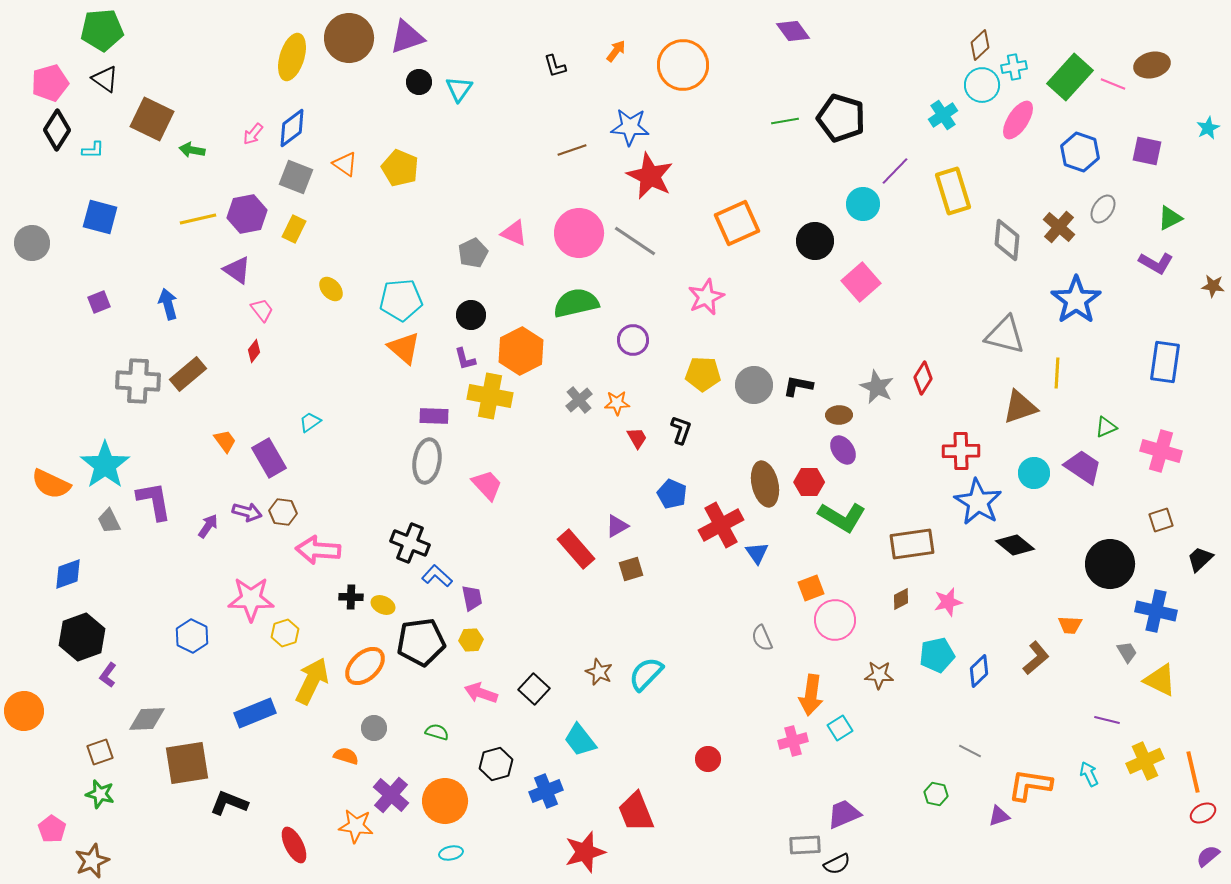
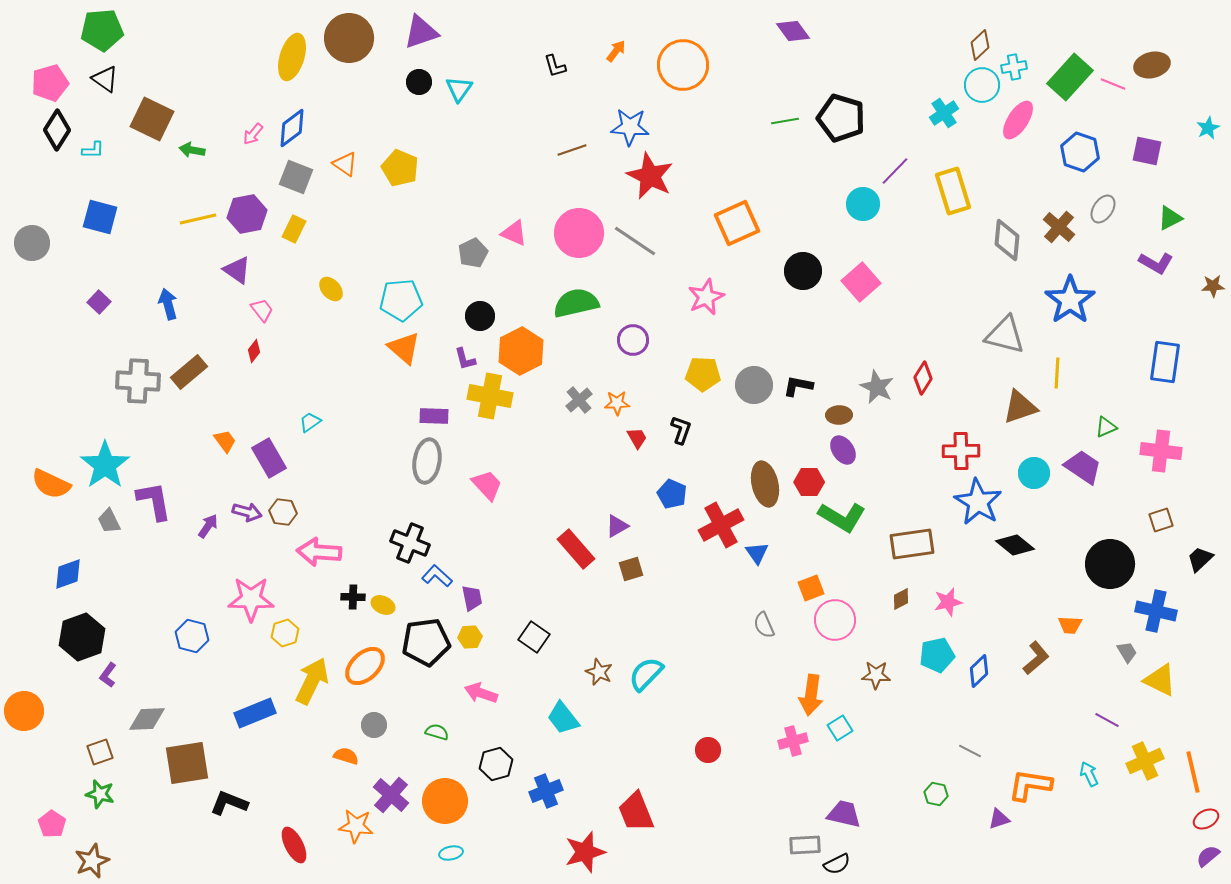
purple triangle at (407, 37): moved 14 px right, 5 px up
cyan cross at (943, 115): moved 1 px right, 2 px up
black circle at (815, 241): moved 12 px left, 30 px down
brown star at (1213, 286): rotated 10 degrees counterclockwise
blue star at (1076, 300): moved 6 px left
purple square at (99, 302): rotated 25 degrees counterclockwise
black circle at (471, 315): moved 9 px right, 1 px down
brown rectangle at (188, 374): moved 1 px right, 2 px up
pink cross at (1161, 451): rotated 9 degrees counterclockwise
pink arrow at (318, 550): moved 1 px right, 2 px down
black cross at (351, 597): moved 2 px right
blue hexagon at (192, 636): rotated 12 degrees counterclockwise
gray semicircle at (762, 638): moved 2 px right, 13 px up
yellow hexagon at (471, 640): moved 1 px left, 3 px up
black pentagon at (421, 642): moved 5 px right
brown star at (879, 675): moved 3 px left
black square at (534, 689): moved 52 px up; rotated 8 degrees counterclockwise
purple line at (1107, 720): rotated 15 degrees clockwise
gray circle at (374, 728): moved 3 px up
cyan trapezoid at (580, 740): moved 17 px left, 22 px up
red circle at (708, 759): moved 9 px up
red ellipse at (1203, 813): moved 3 px right, 6 px down
purple trapezoid at (844, 814): rotated 36 degrees clockwise
purple triangle at (999, 816): moved 3 px down
pink pentagon at (52, 829): moved 5 px up
